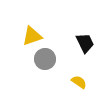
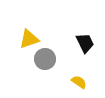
yellow triangle: moved 3 px left, 3 px down
